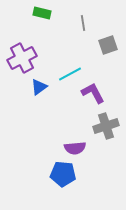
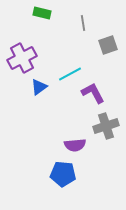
purple semicircle: moved 3 px up
